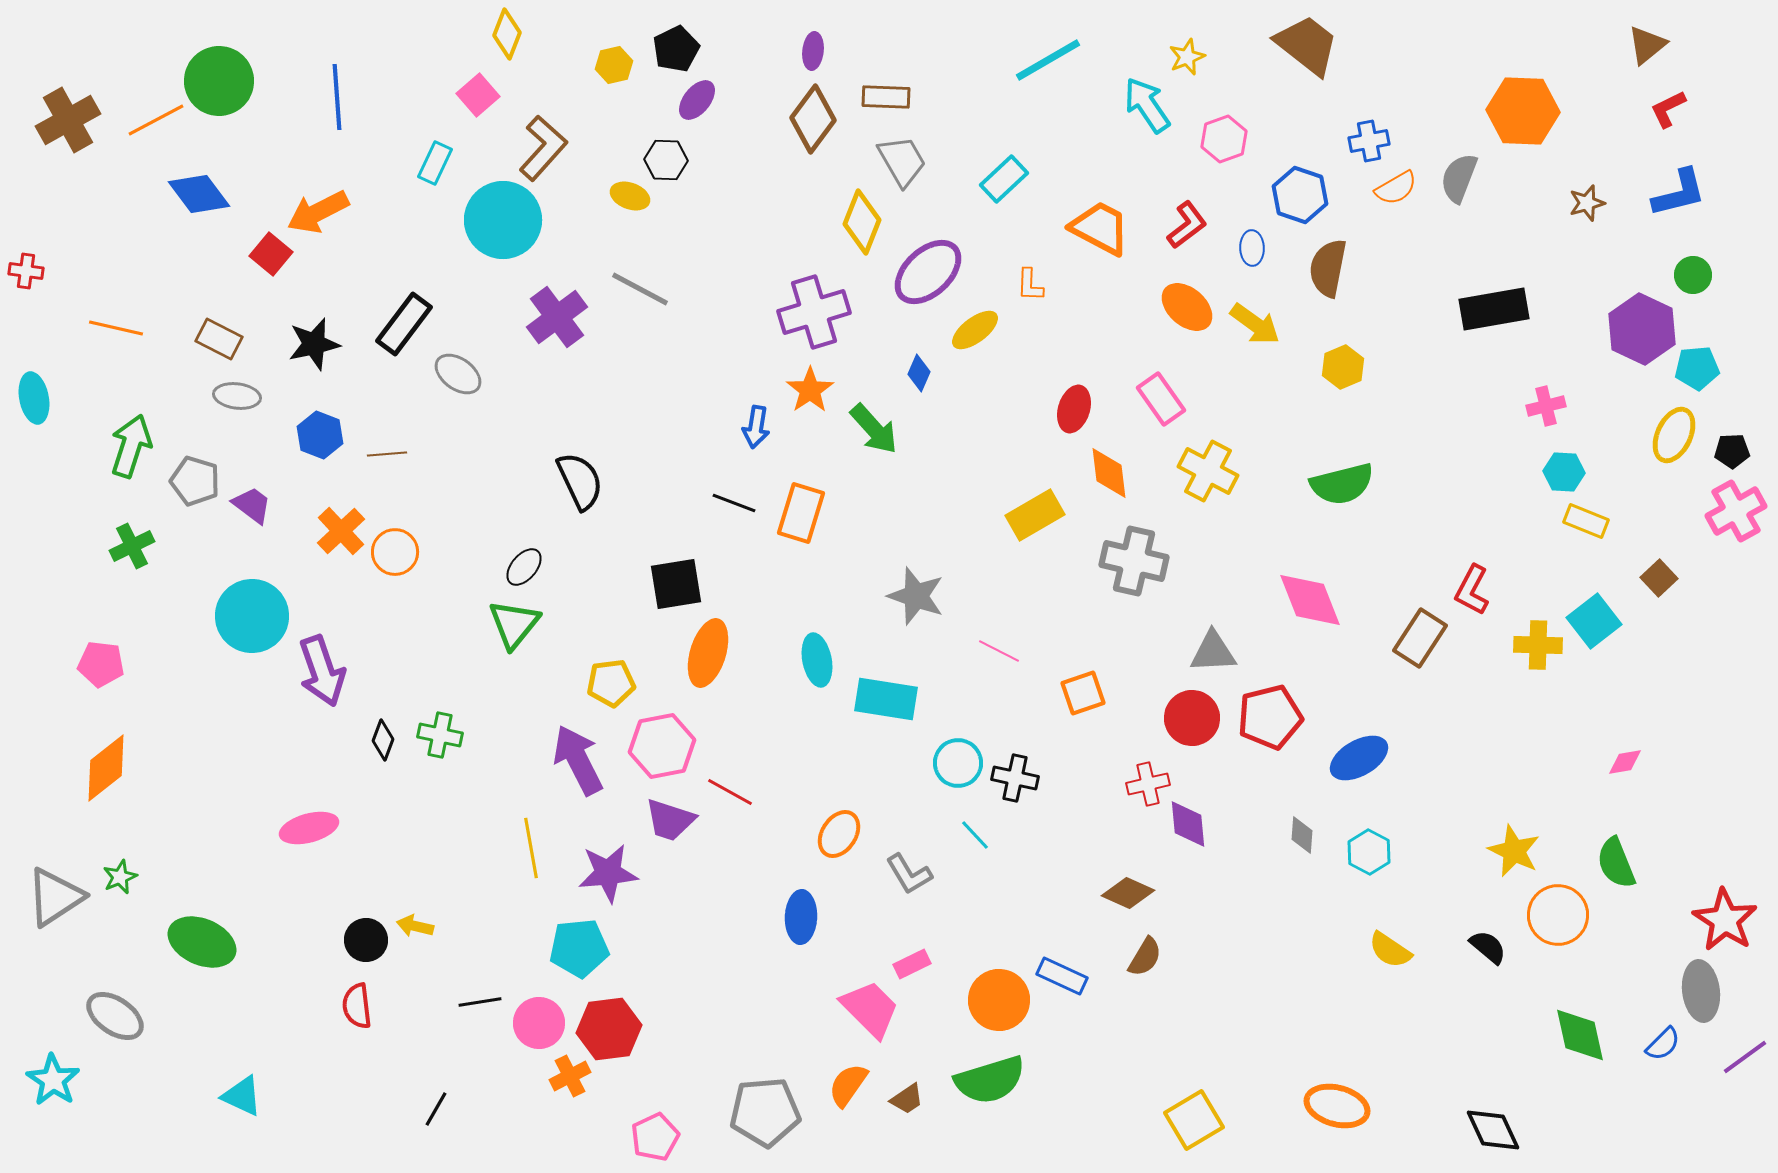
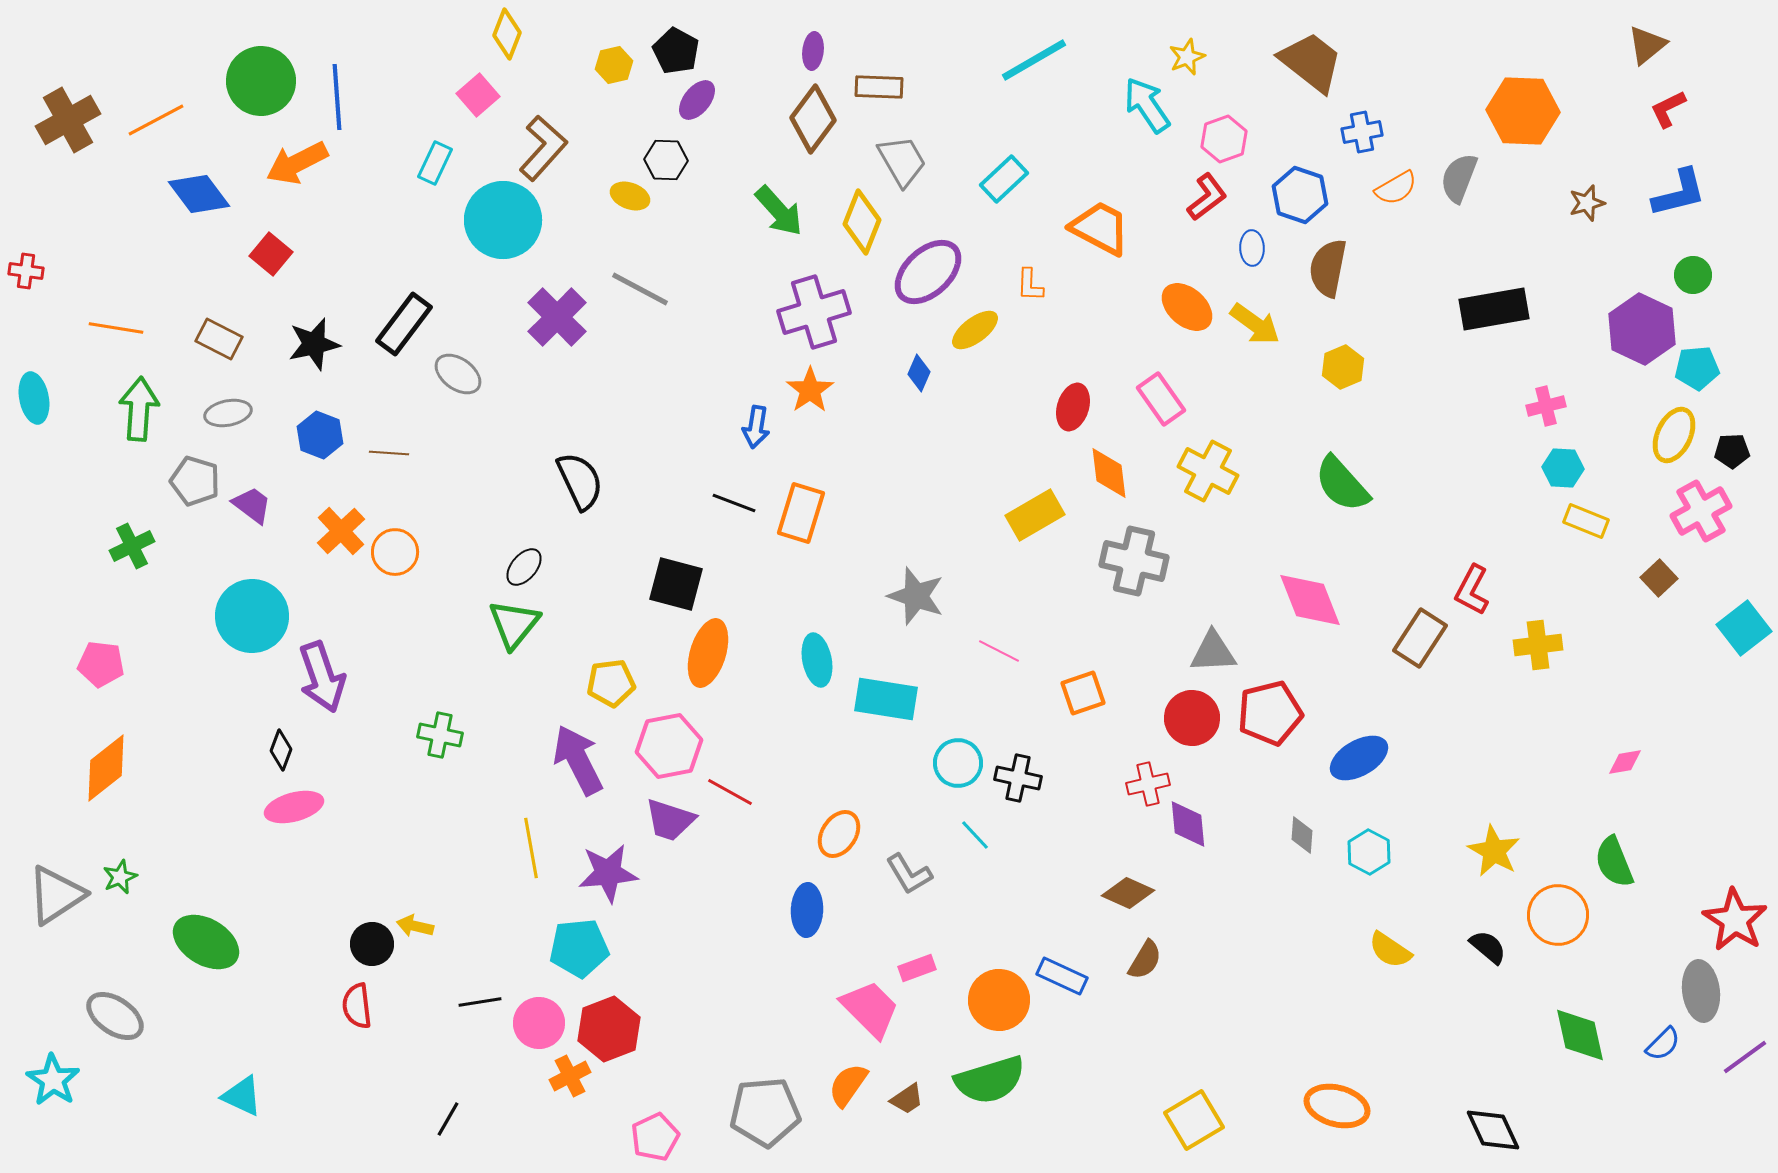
brown trapezoid at (1307, 45): moved 4 px right, 17 px down
black pentagon at (676, 49): moved 2 px down; rotated 18 degrees counterclockwise
cyan line at (1048, 60): moved 14 px left
green circle at (219, 81): moved 42 px right
brown rectangle at (886, 97): moved 7 px left, 10 px up
blue cross at (1369, 141): moved 7 px left, 9 px up
orange arrow at (318, 212): moved 21 px left, 49 px up
red L-shape at (1187, 225): moved 20 px right, 28 px up
purple cross at (557, 317): rotated 8 degrees counterclockwise
orange line at (116, 328): rotated 4 degrees counterclockwise
gray ellipse at (237, 396): moved 9 px left, 17 px down; rotated 18 degrees counterclockwise
red ellipse at (1074, 409): moved 1 px left, 2 px up
green arrow at (874, 429): moved 95 px left, 218 px up
green arrow at (131, 446): moved 8 px right, 37 px up; rotated 14 degrees counterclockwise
brown line at (387, 454): moved 2 px right, 1 px up; rotated 9 degrees clockwise
cyan hexagon at (1564, 472): moved 1 px left, 4 px up
green semicircle at (1342, 484): rotated 62 degrees clockwise
pink cross at (1736, 511): moved 35 px left
black square at (676, 584): rotated 24 degrees clockwise
cyan square at (1594, 621): moved 150 px right, 7 px down
yellow cross at (1538, 645): rotated 9 degrees counterclockwise
purple arrow at (322, 671): moved 6 px down
red pentagon at (1270, 717): moved 4 px up
black diamond at (383, 740): moved 102 px left, 10 px down
pink hexagon at (662, 746): moved 7 px right
black cross at (1015, 778): moved 3 px right
pink ellipse at (309, 828): moved 15 px left, 21 px up
yellow star at (1514, 851): moved 20 px left; rotated 4 degrees clockwise
green semicircle at (1616, 863): moved 2 px left, 1 px up
gray triangle at (55, 897): moved 1 px right, 2 px up
blue ellipse at (801, 917): moved 6 px right, 7 px up
red star at (1725, 920): moved 10 px right
black circle at (366, 940): moved 6 px right, 4 px down
green ellipse at (202, 942): moved 4 px right; rotated 8 degrees clockwise
brown semicircle at (1145, 957): moved 3 px down
pink rectangle at (912, 964): moved 5 px right, 4 px down; rotated 6 degrees clockwise
red hexagon at (609, 1029): rotated 14 degrees counterclockwise
black line at (436, 1109): moved 12 px right, 10 px down
